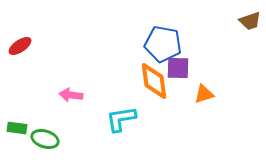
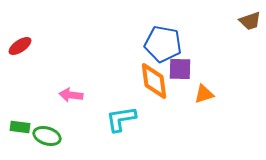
purple square: moved 2 px right, 1 px down
green rectangle: moved 3 px right, 1 px up
green ellipse: moved 2 px right, 3 px up
